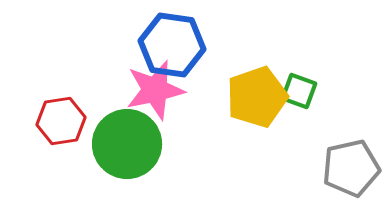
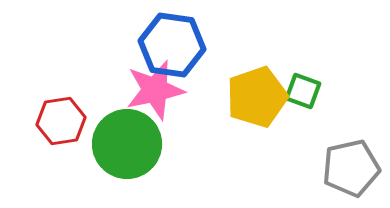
green square: moved 4 px right
